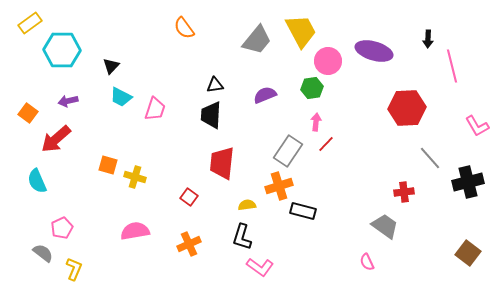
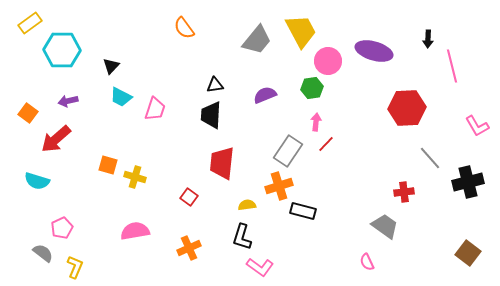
cyan semicircle at (37, 181): rotated 50 degrees counterclockwise
orange cross at (189, 244): moved 4 px down
yellow L-shape at (74, 269): moved 1 px right, 2 px up
